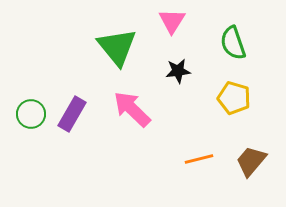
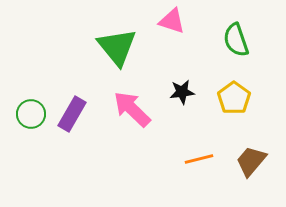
pink triangle: rotated 44 degrees counterclockwise
green semicircle: moved 3 px right, 3 px up
black star: moved 4 px right, 21 px down
yellow pentagon: rotated 20 degrees clockwise
